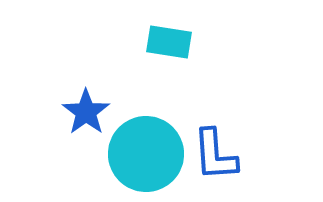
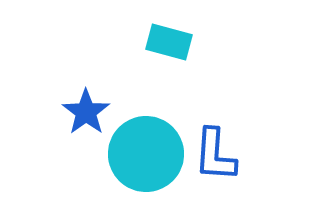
cyan rectangle: rotated 6 degrees clockwise
blue L-shape: rotated 8 degrees clockwise
